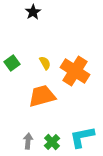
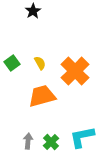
black star: moved 1 px up
yellow semicircle: moved 5 px left
orange cross: rotated 12 degrees clockwise
green cross: moved 1 px left
